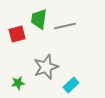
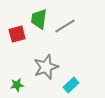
gray line: rotated 20 degrees counterclockwise
green star: moved 1 px left, 2 px down
